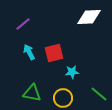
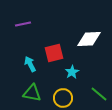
white diamond: moved 22 px down
purple line: rotated 28 degrees clockwise
cyan arrow: moved 1 px right, 12 px down
cyan star: rotated 24 degrees counterclockwise
